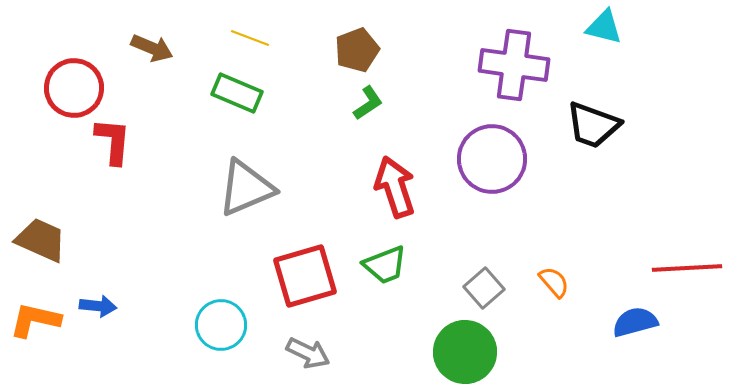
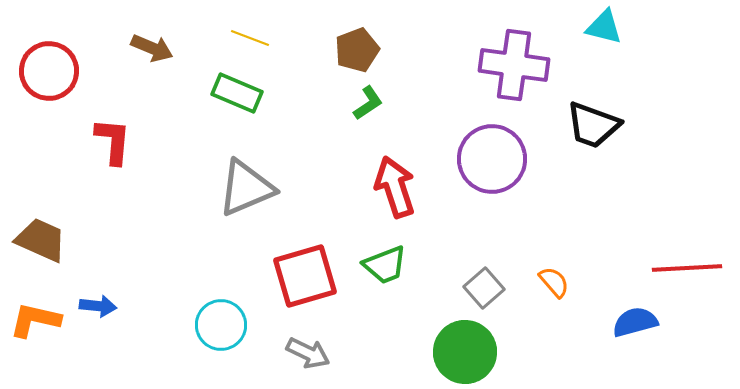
red circle: moved 25 px left, 17 px up
